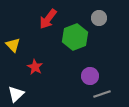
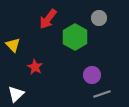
green hexagon: rotated 10 degrees counterclockwise
purple circle: moved 2 px right, 1 px up
